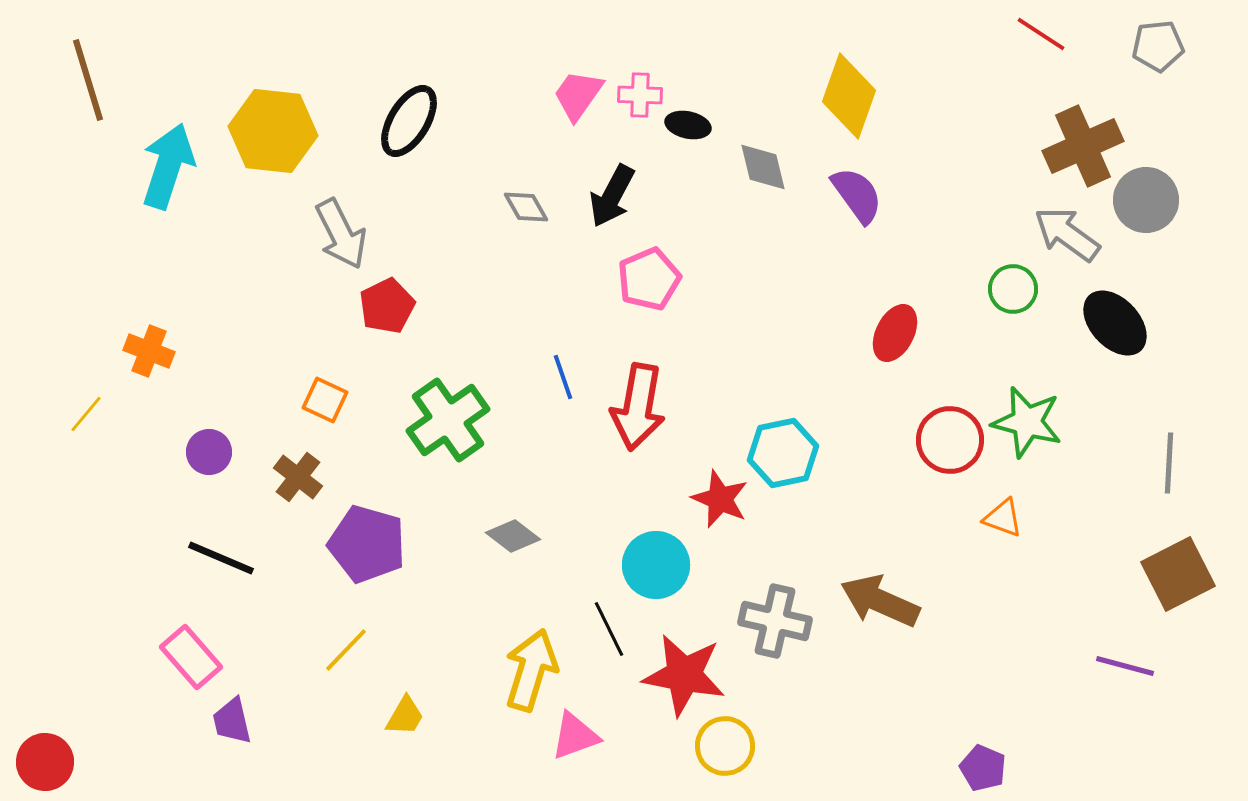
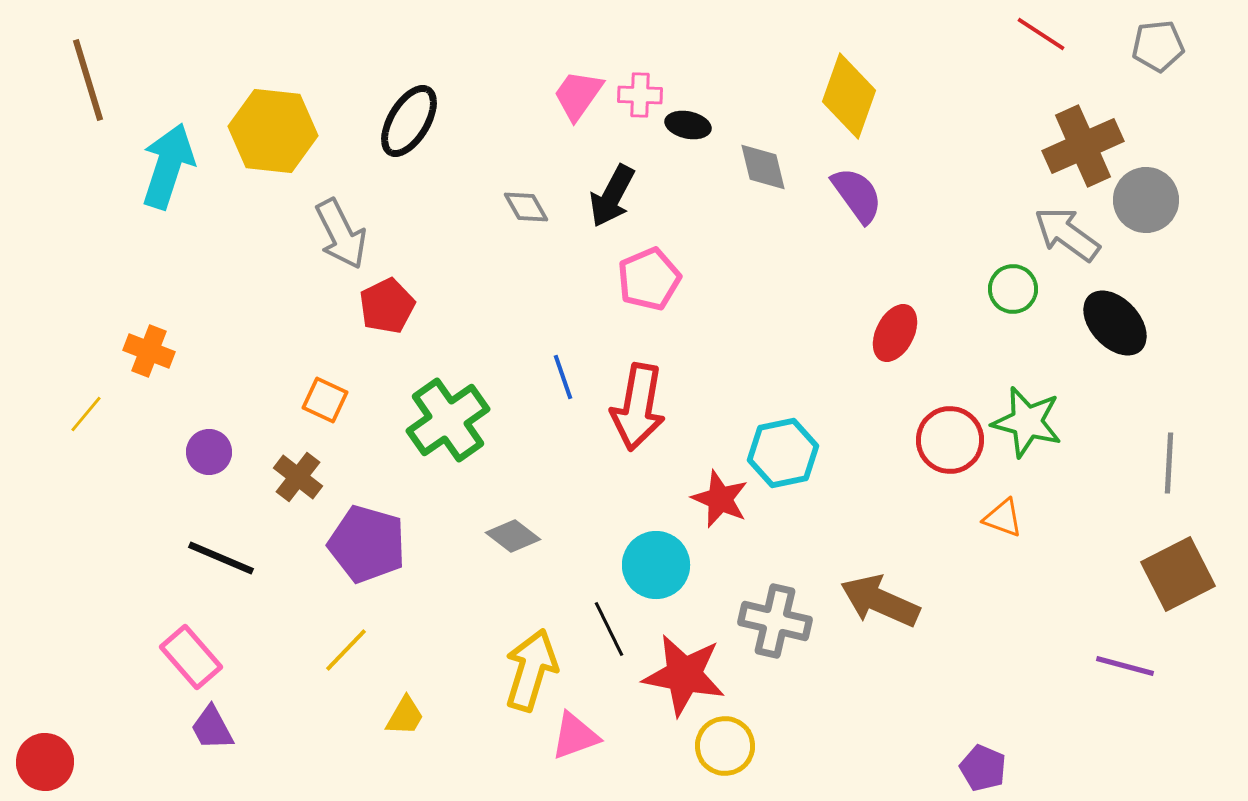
purple trapezoid at (232, 721): moved 20 px left, 7 px down; rotated 15 degrees counterclockwise
